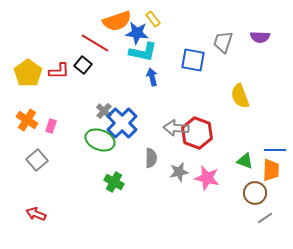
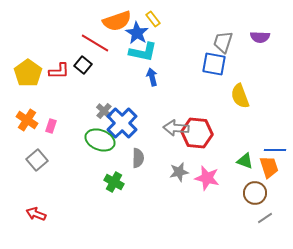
blue star: rotated 25 degrees clockwise
blue square: moved 21 px right, 4 px down
red hexagon: rotated 16 degrees counterclockwise
gray semicircle: moved 13 px left
orange trapezoid: moved 2 px left, 3 px up; rotated 20 degrees counterclockwise
